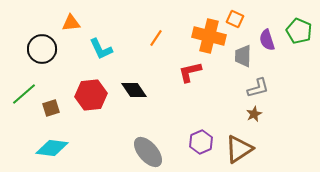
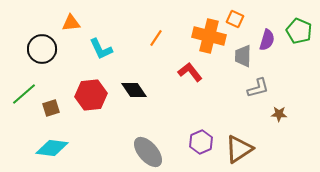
purple semicircle: rotated 145 degrees counterclockwise
red L-shape: rotated 65 degrees clockwise
brown star: moved 25 px right; rotated 28 degrees clockwise
